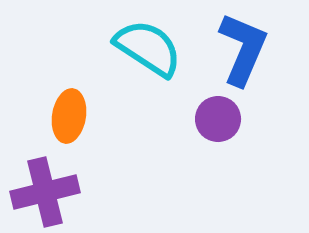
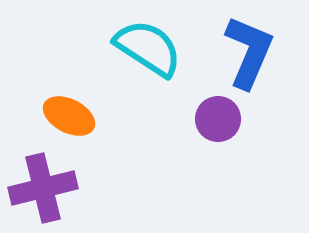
blue L-shape: moved 6 px right, 3 px down
orange ellipse: rotated 72 degrees counterclockwise
purple cross: moved 2 px left, 4 px up
